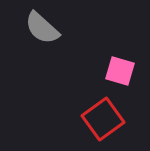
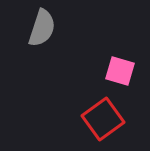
gray semicircle: rotated 114 degrees counterclockwise
